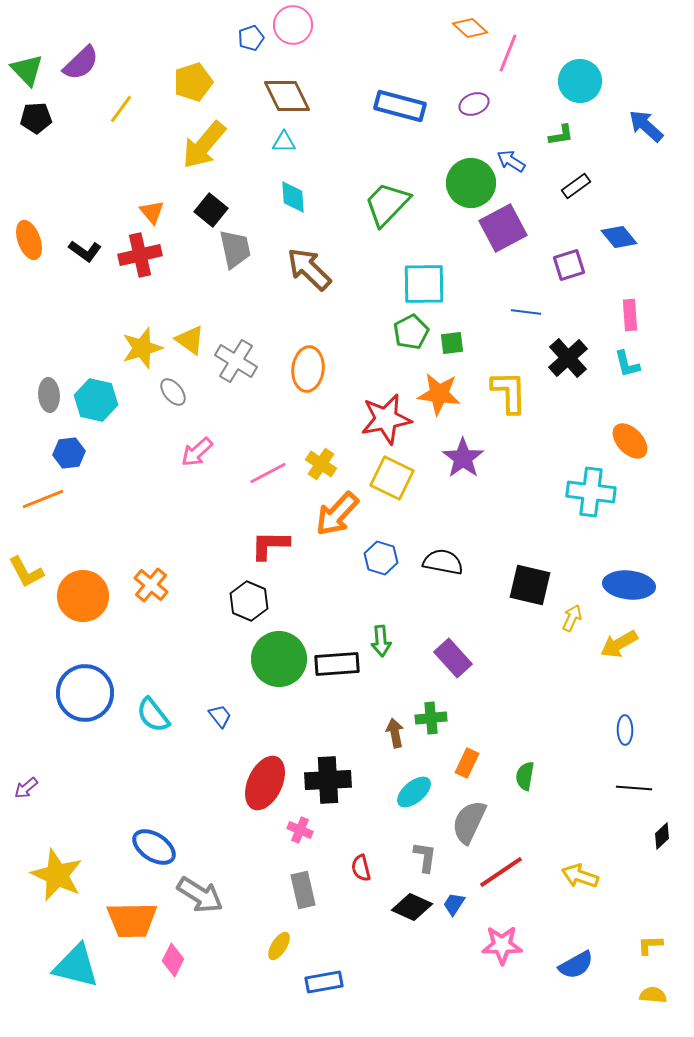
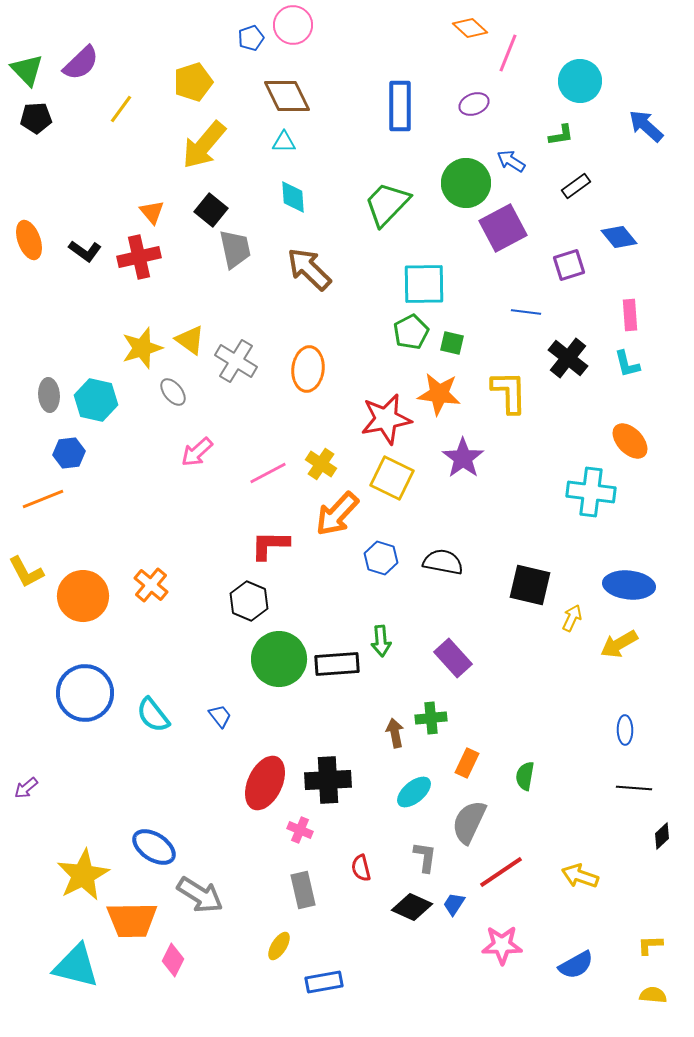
blue rectangle at (400, 106): rotated 75 degrees clockwise
green circle at (471, 183): moved 5 px left
red cross at (140, 255): moved 1 px left, 2 px down
green square at (452, 343): rotated 20 degrees clockwise
black cross at (568, 358): rotated 9 degrees counterclockwise
yellow star at (57, 875): moved 26 px right; rotated 20 degrees clockwise
